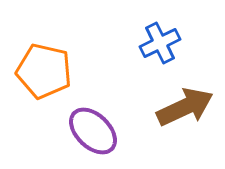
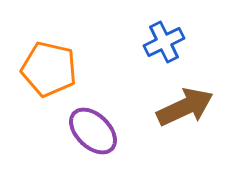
blue cross: moved 4 px right, 1 px up
orange pentagon: moved 5 px right, 2 px up
